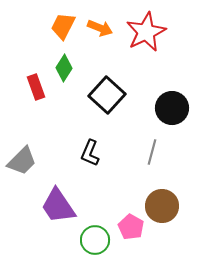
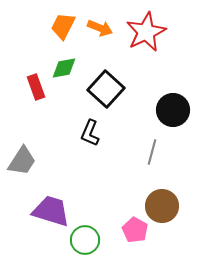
green diamond: rotated 48 degrees clockwise
black square: moved 1 px left, 6 px up
black circle: moved 1 px right, 2 px down
black L-shape: moved 20 px up
gray trapezoid: rotated 12 degrees counterclockwise
purple trapezoid: moved 7 px left, 5 px down; rotated 141 degrees clockwise
pink pentagon: moved 4 px right, 3 px down
green circle: moved 10 px left
